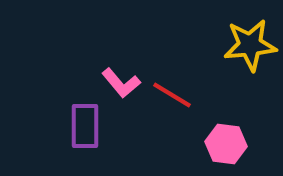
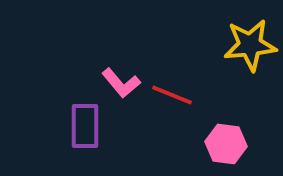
red line: rotated 9 degrees counterclockwise
